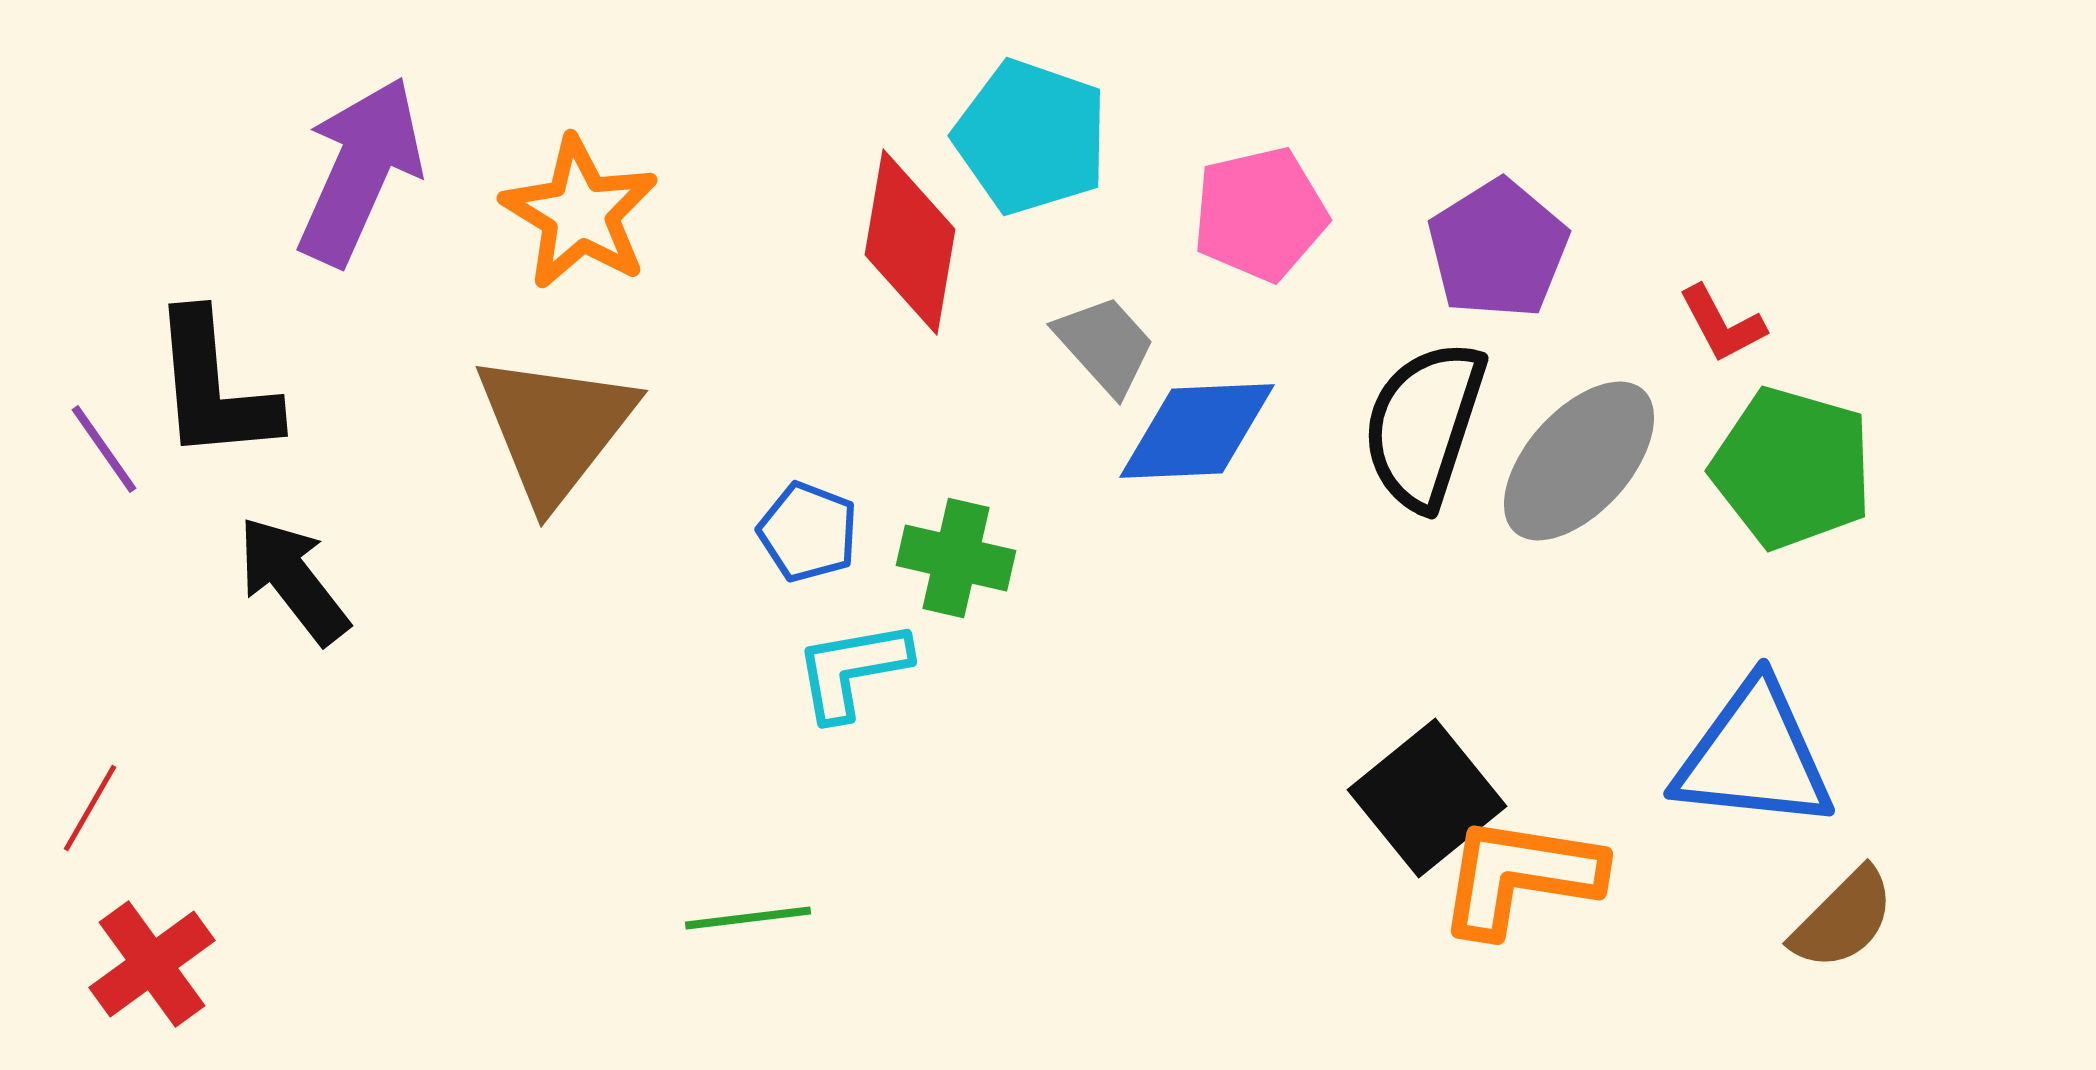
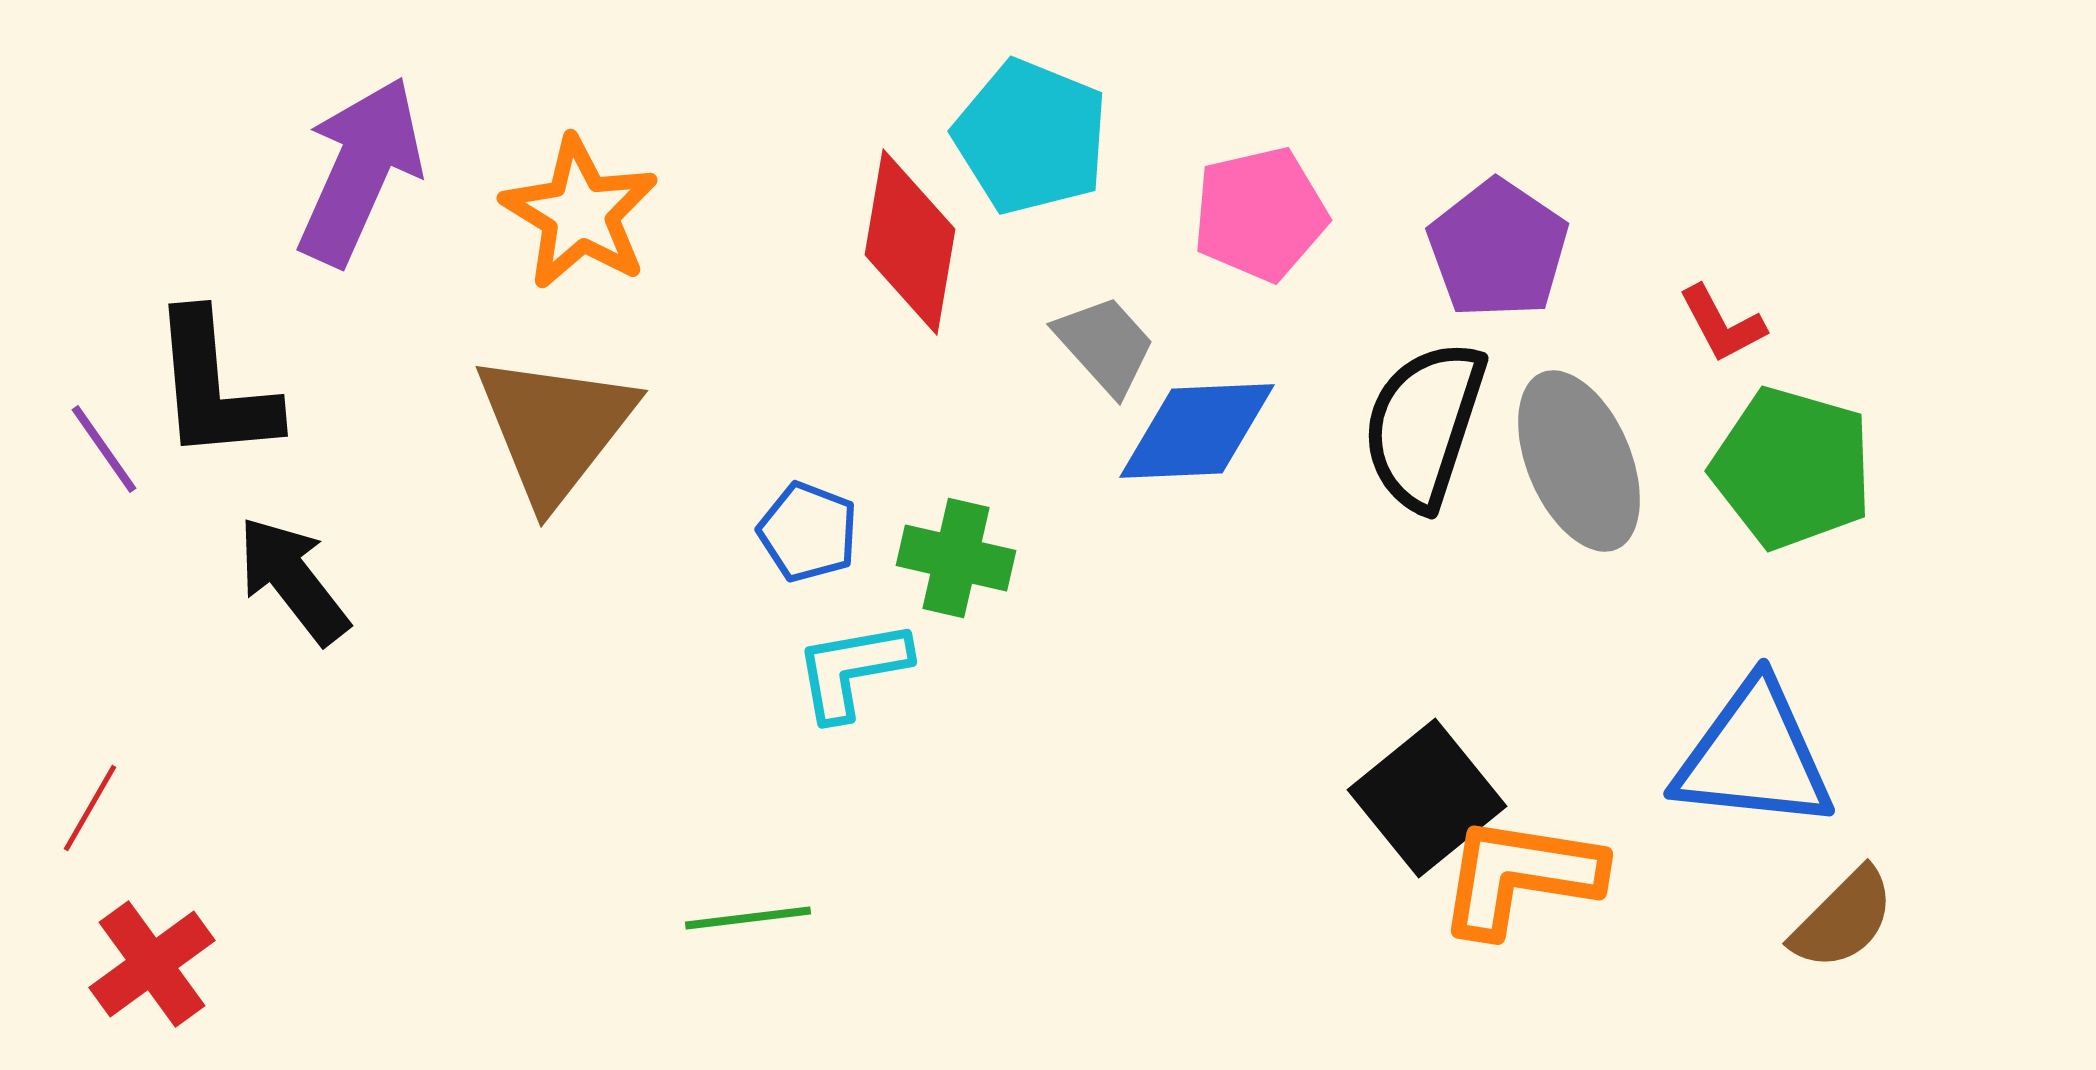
cyan pentagon: rotated 3 degrees clockwise
purple pentagon: rotated 6 degrees counterclockwise
gray ellipse: rotated 65 degrees counterclockwise
